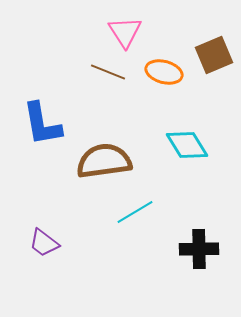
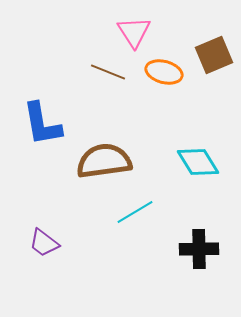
pink triangle: moved 9 px right
cyan diamond: moved 11 px right, 17 px down
